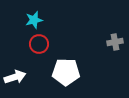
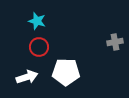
cyan star: moved 3 px right, 1 px down; rotated 30 degrees clockwise
red circle: moved 3 px down
white arrow: moved 12 px right
